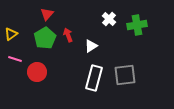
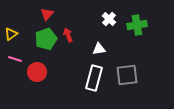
green pentagon: moved 1 px right, 1 px down; rotated 10 degrees clockwise
white triangle: moved 8 px right, 3 px down; rotated 24 degrees clockwise
gray square: moved 2 px right
